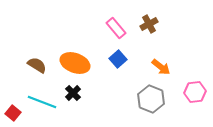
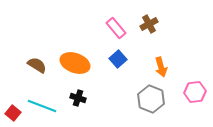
orange arrow: rotated 36 degrees clockwise
black cross: moved 5 px right, 5 px down; rotated 28 degrees counterclockwise
cyan line: moved 4 px down
